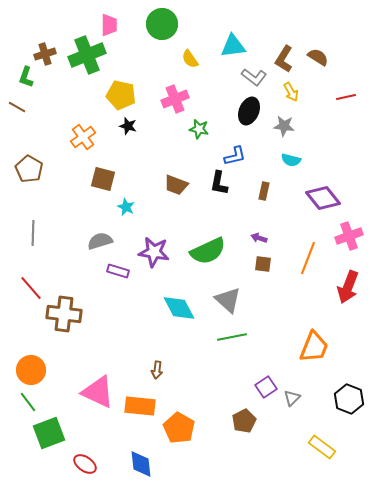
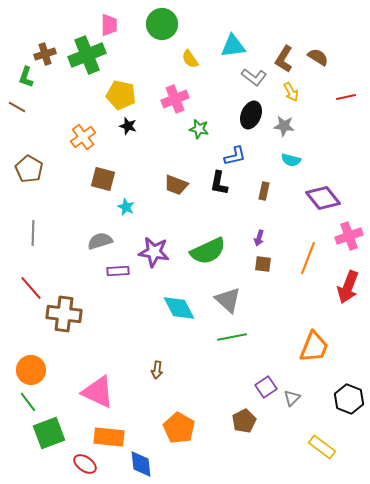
black ellipse at (249, 111): moved 2 px right, 4 px down
purple arrow at (259, 238): rotated 91 degrees counterclockwise
purple rectangle at (118, 271): rotated 20 degrees counterclockwise
orange rectangle at (140, 406): moved 31 px left, 31 px down
